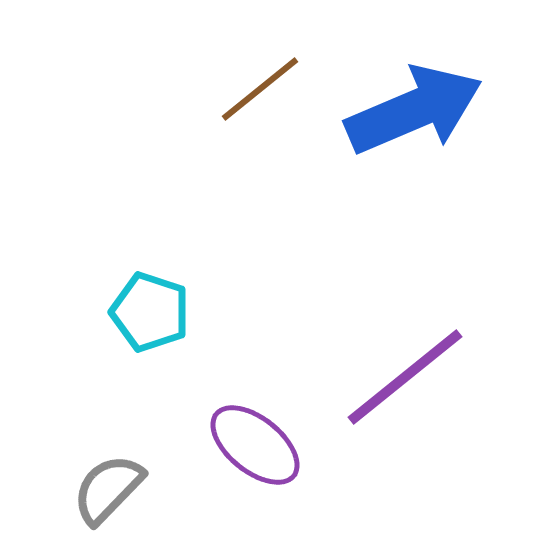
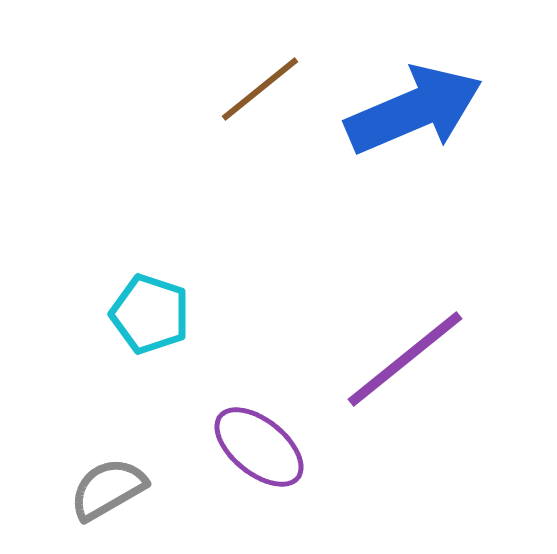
cyan pentagon: moved 2 px down
purple line: moved 18 px up
purple ellipse: moved 4 px right, 2 px down
gray semicircle: rotated 16 degrees clockwise
